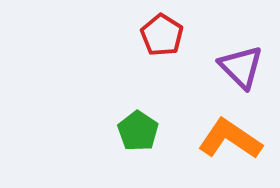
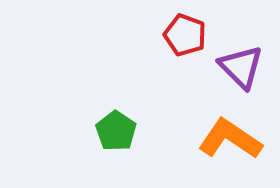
red pentagon: moved 23 px right; rotated 12 degrees counterclockwise
green pentagon: moved 22 px left
